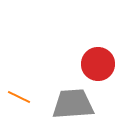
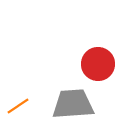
orange line: moved 1 px left, 9 px down; rotated 60 degrees counterclockwise
